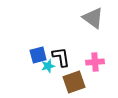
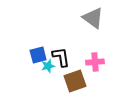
brown square: moved 1 px right, 1 px up
